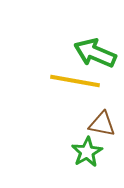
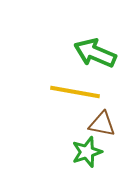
yellow line: moved 11 px down
green star: rotated 12 degrees clockwise
